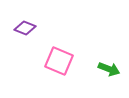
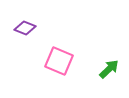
green arrow: rotated 65 degrees counterclockwise
